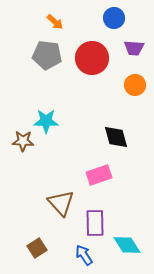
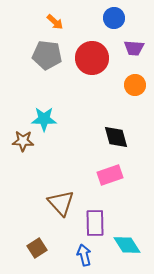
cyan star: moved 2 px left, 2 px up
pink rectangle: moved 11 px right
blue arrow: rotated 20 degrees clockwise
